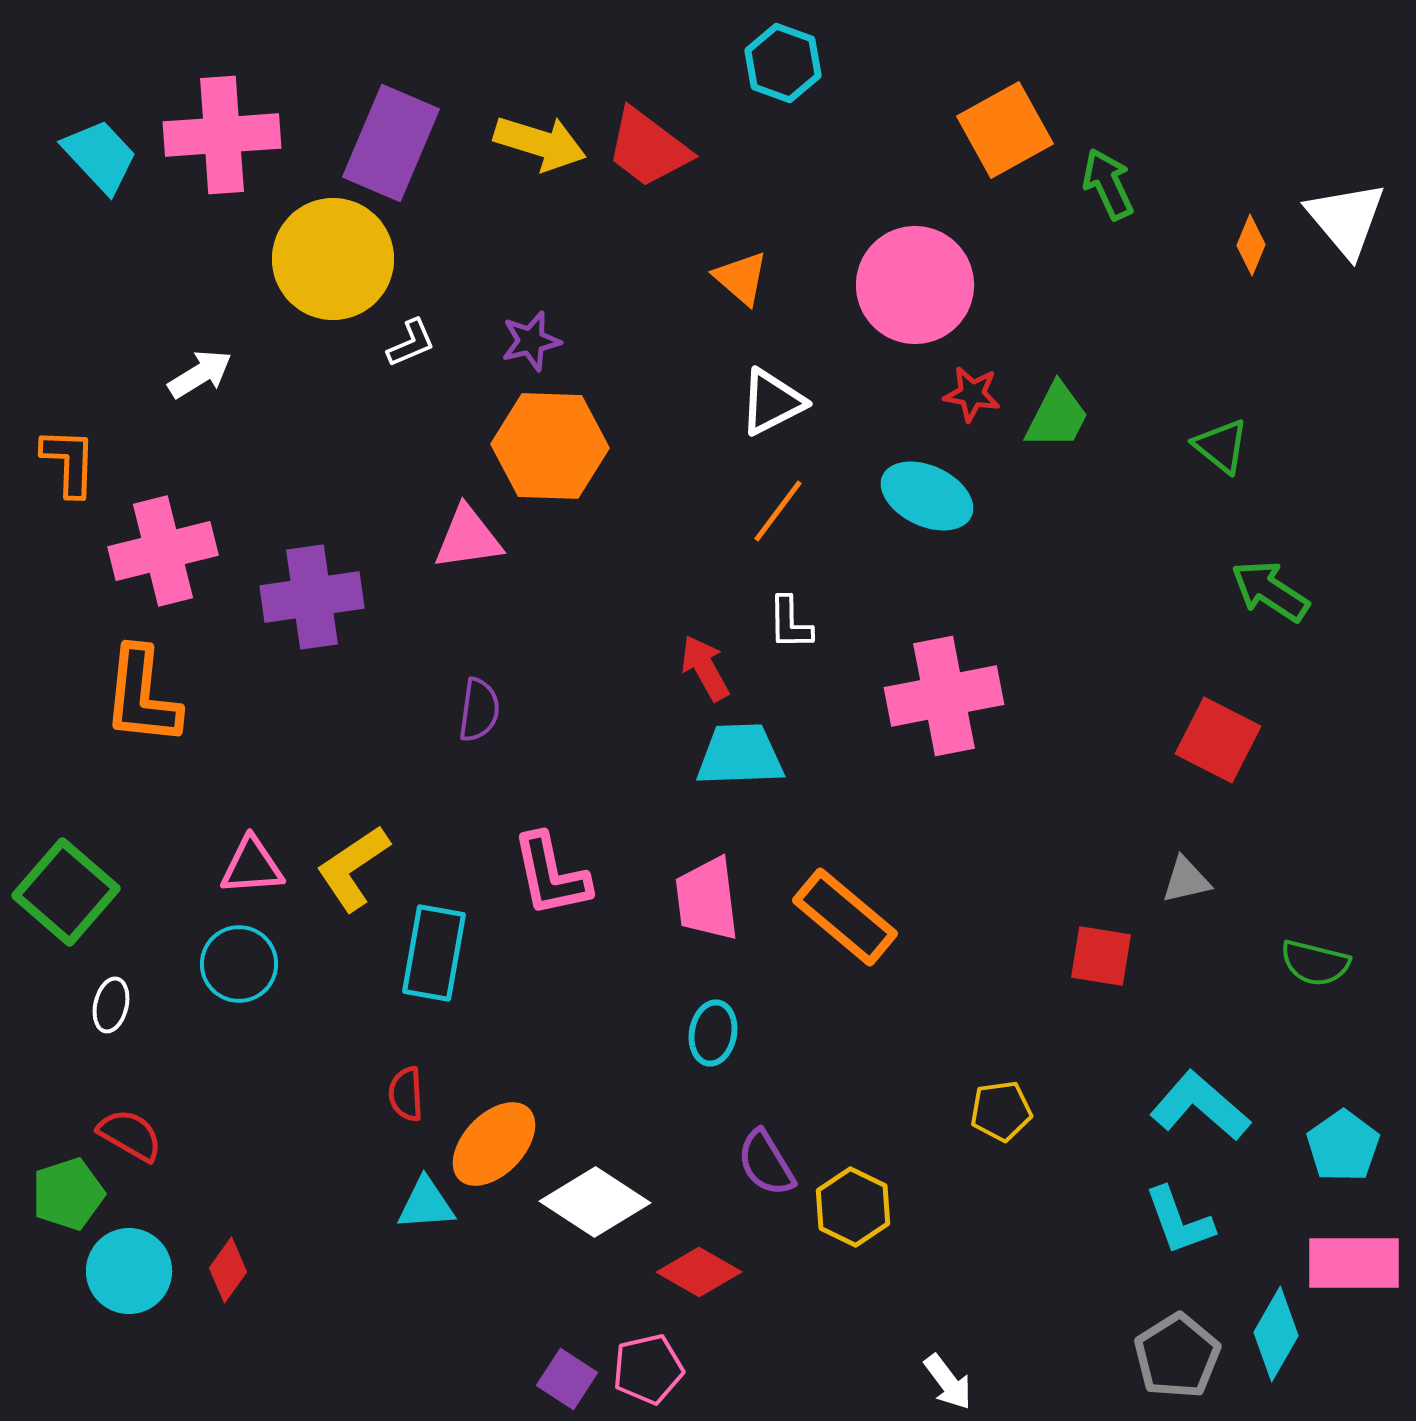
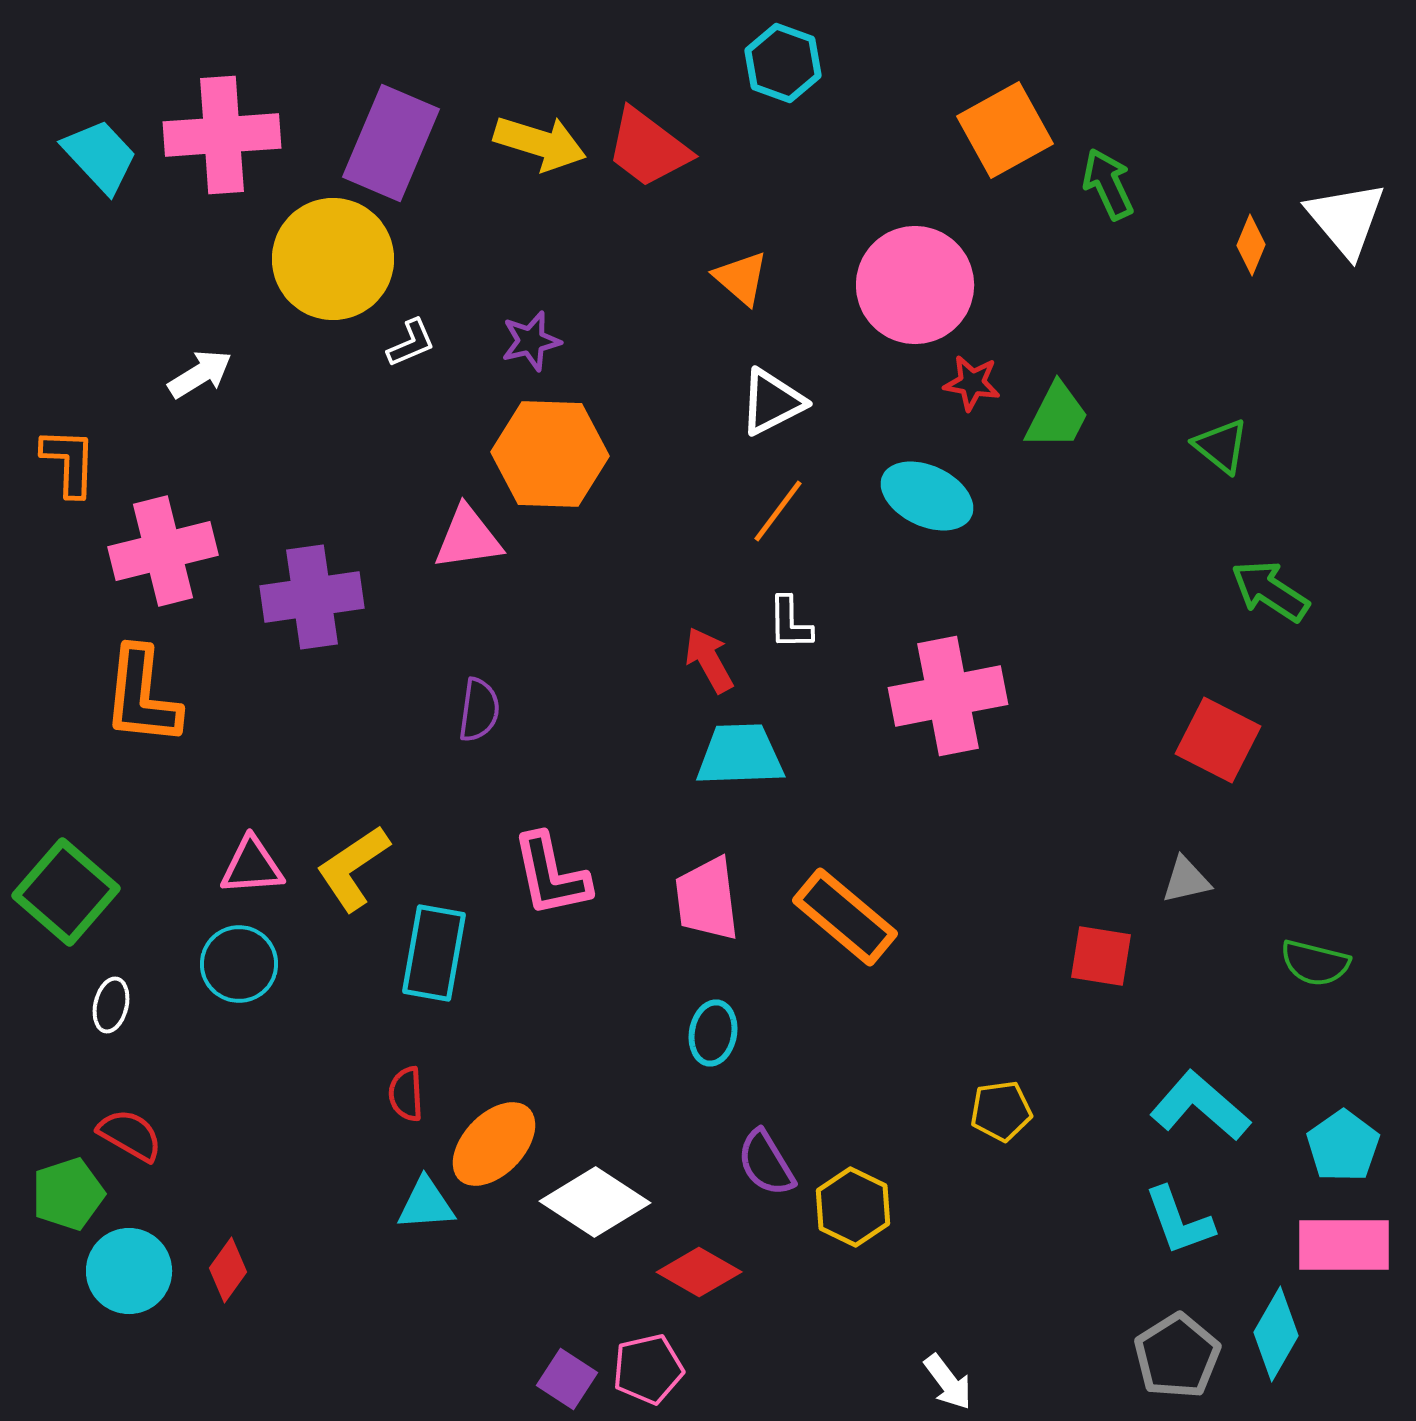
red star at (972, 394): moved 11 px up
orange hexagon at (550, 446): moved 8 px down
red arrow at (705, 668): moved 4 px right, 8 px up
pink cross at (944, 696): moved 4 px right
pink rectangle at (1354, 1263): moved 10 px left, 18 px up
